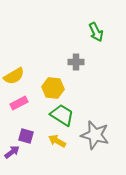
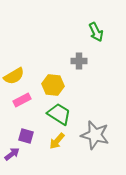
gray cross: moved 3 px right, 1 px up
yellow hexagon: moved 3 px up
pink rectangle: moved 3 px right, 3 px up
green trapezoid: moved 3 px left, 1 px up
yellow arrow: rotated 78 degrees counterclockwise
purple arrow: moved 2 px down
